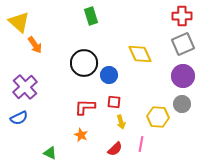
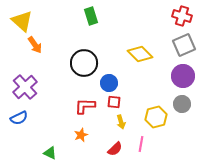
red cross: rotated 18 degrees clockwise
yellow triangle: moved 3 px right, 1 px up
gray square: moved 1 px right, 1 px down
yellow diamond: rotated 20 degrees counterclockwise
blue circle: moved 8 px down
red L-shape: moved 1 px up
yellow hexagon: moved 2 px left; rotated 20 degrees counterclockwise
orange star: rotated 24 degrees clockwise
